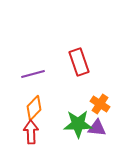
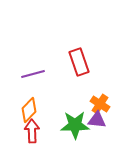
orange diamond: moved 5 px left, 2 px down
green star: moved 3 px left, 1 px down
purple triangle: moved 8 px up
red arrow: moved 1 px right, 1 px up
